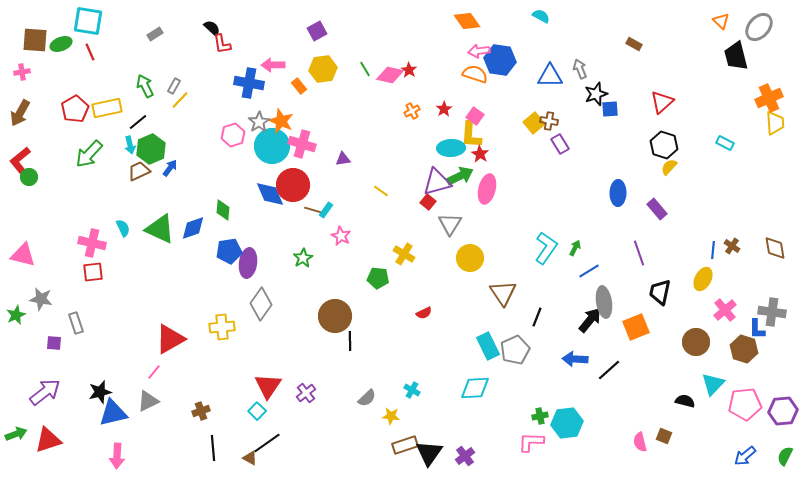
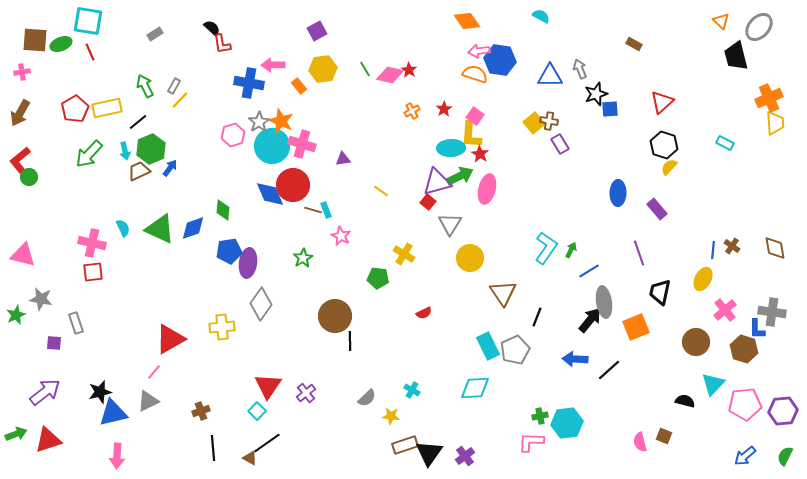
cyan arrow at (130, 145): moved 5 px left, 6 px down
cyan rectangle at (326, 210): rotated 56 degrees counterclockwise
green arrow at (575, 248): moved 4 px left, 2 px down
